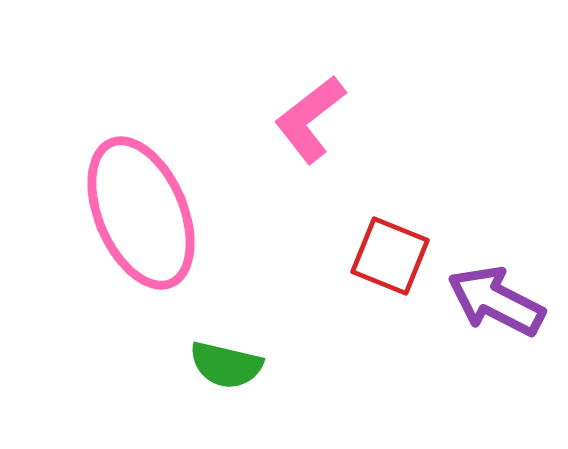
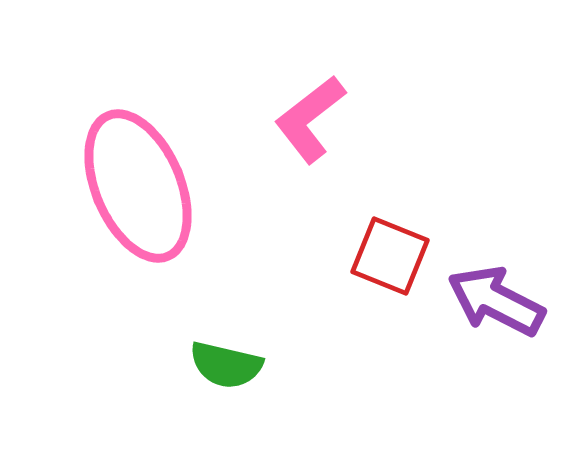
pink ellipse: moved 3 px left, 27 px up
